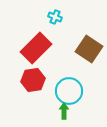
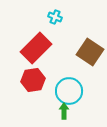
brown square: moved 1 px right, 3 px down
